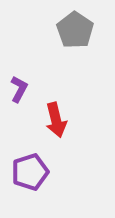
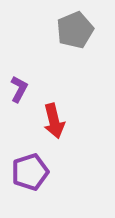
gray pentagon: rotated 15 degrees clockwise
red arrow: moved 2 px left, 1 px down
